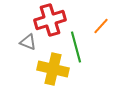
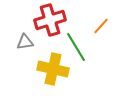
gray triangle: moved 3 px left; rotated 30 degrees counterclockwise
green line: rotated 16 degrees counterclockwise
